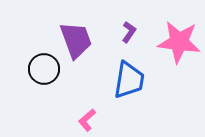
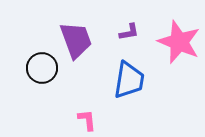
purple L-shape: rotated 45 degrees clockwise
pink star: rotated 15 degrees clockwise
black circle: moved 2 px left, 1 px up
pink L-shape: rotated 125 degrees clockwise
